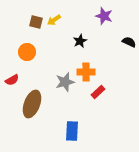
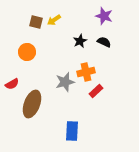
black semicircle: moved 25 px left
orange cross: rotated 12 degrees counterclockwise
red semicircle: moved 4 px down
red rectangle: moved 2 px left, 1 px up
